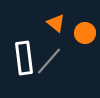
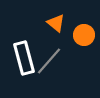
orange circle: moved 1 px left, 2 px down
white rectangle: rotated 8 degrees counterclockwise
